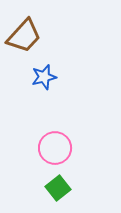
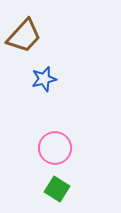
blue star: moved 2 px down
green square: moved 1 px left, 1 px down; rotated 20 degrees counterclockwise
